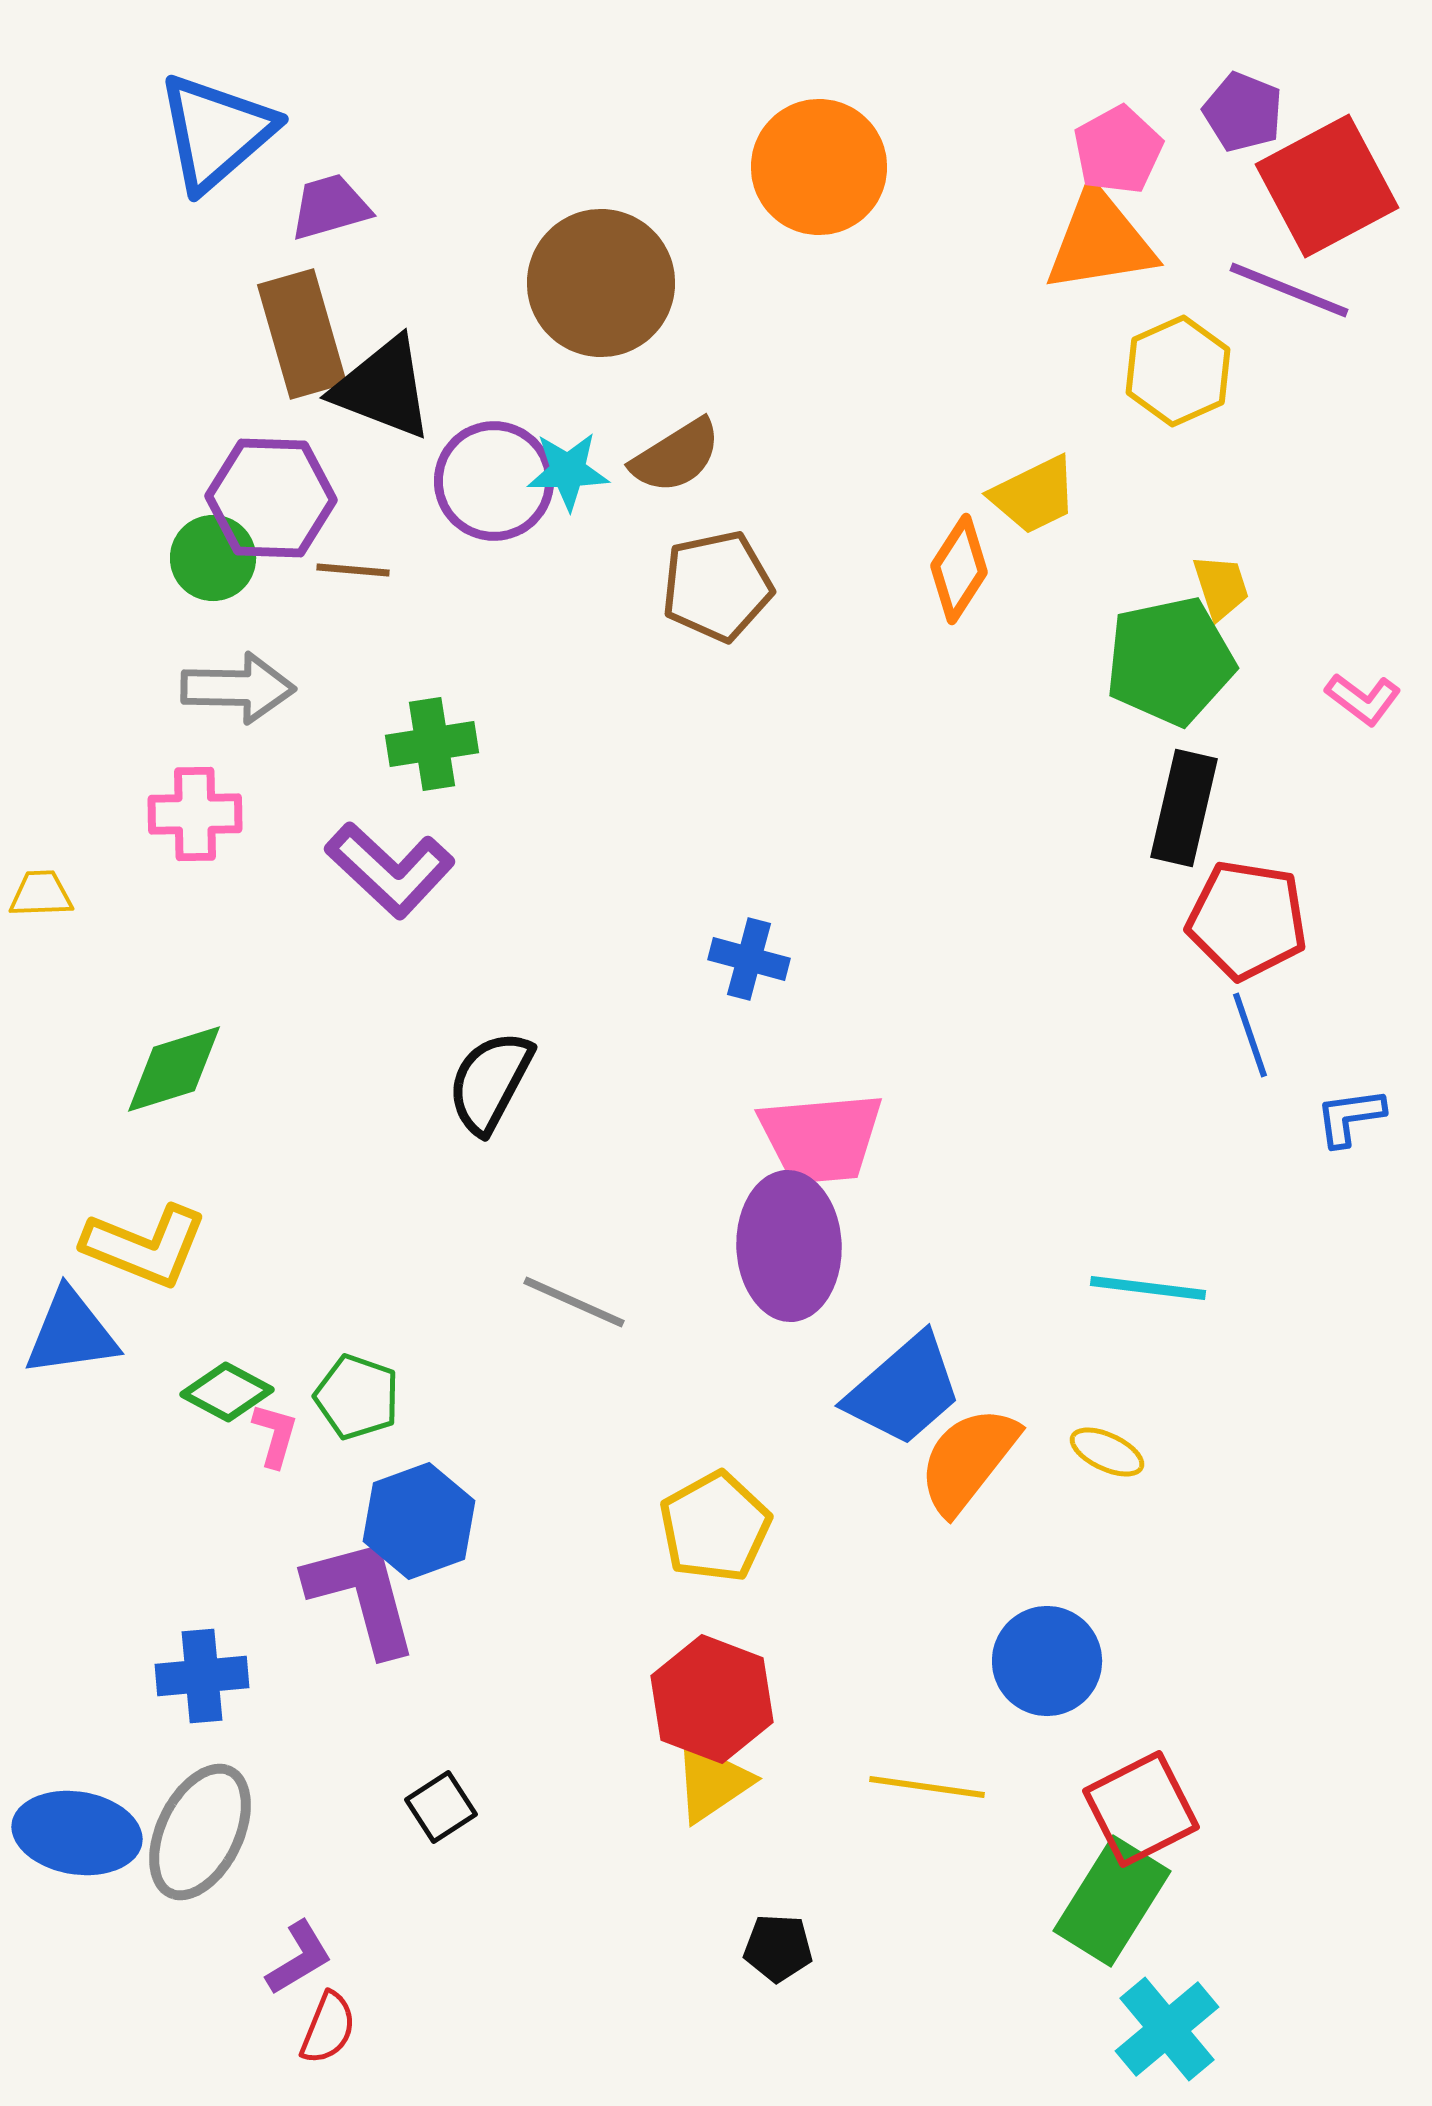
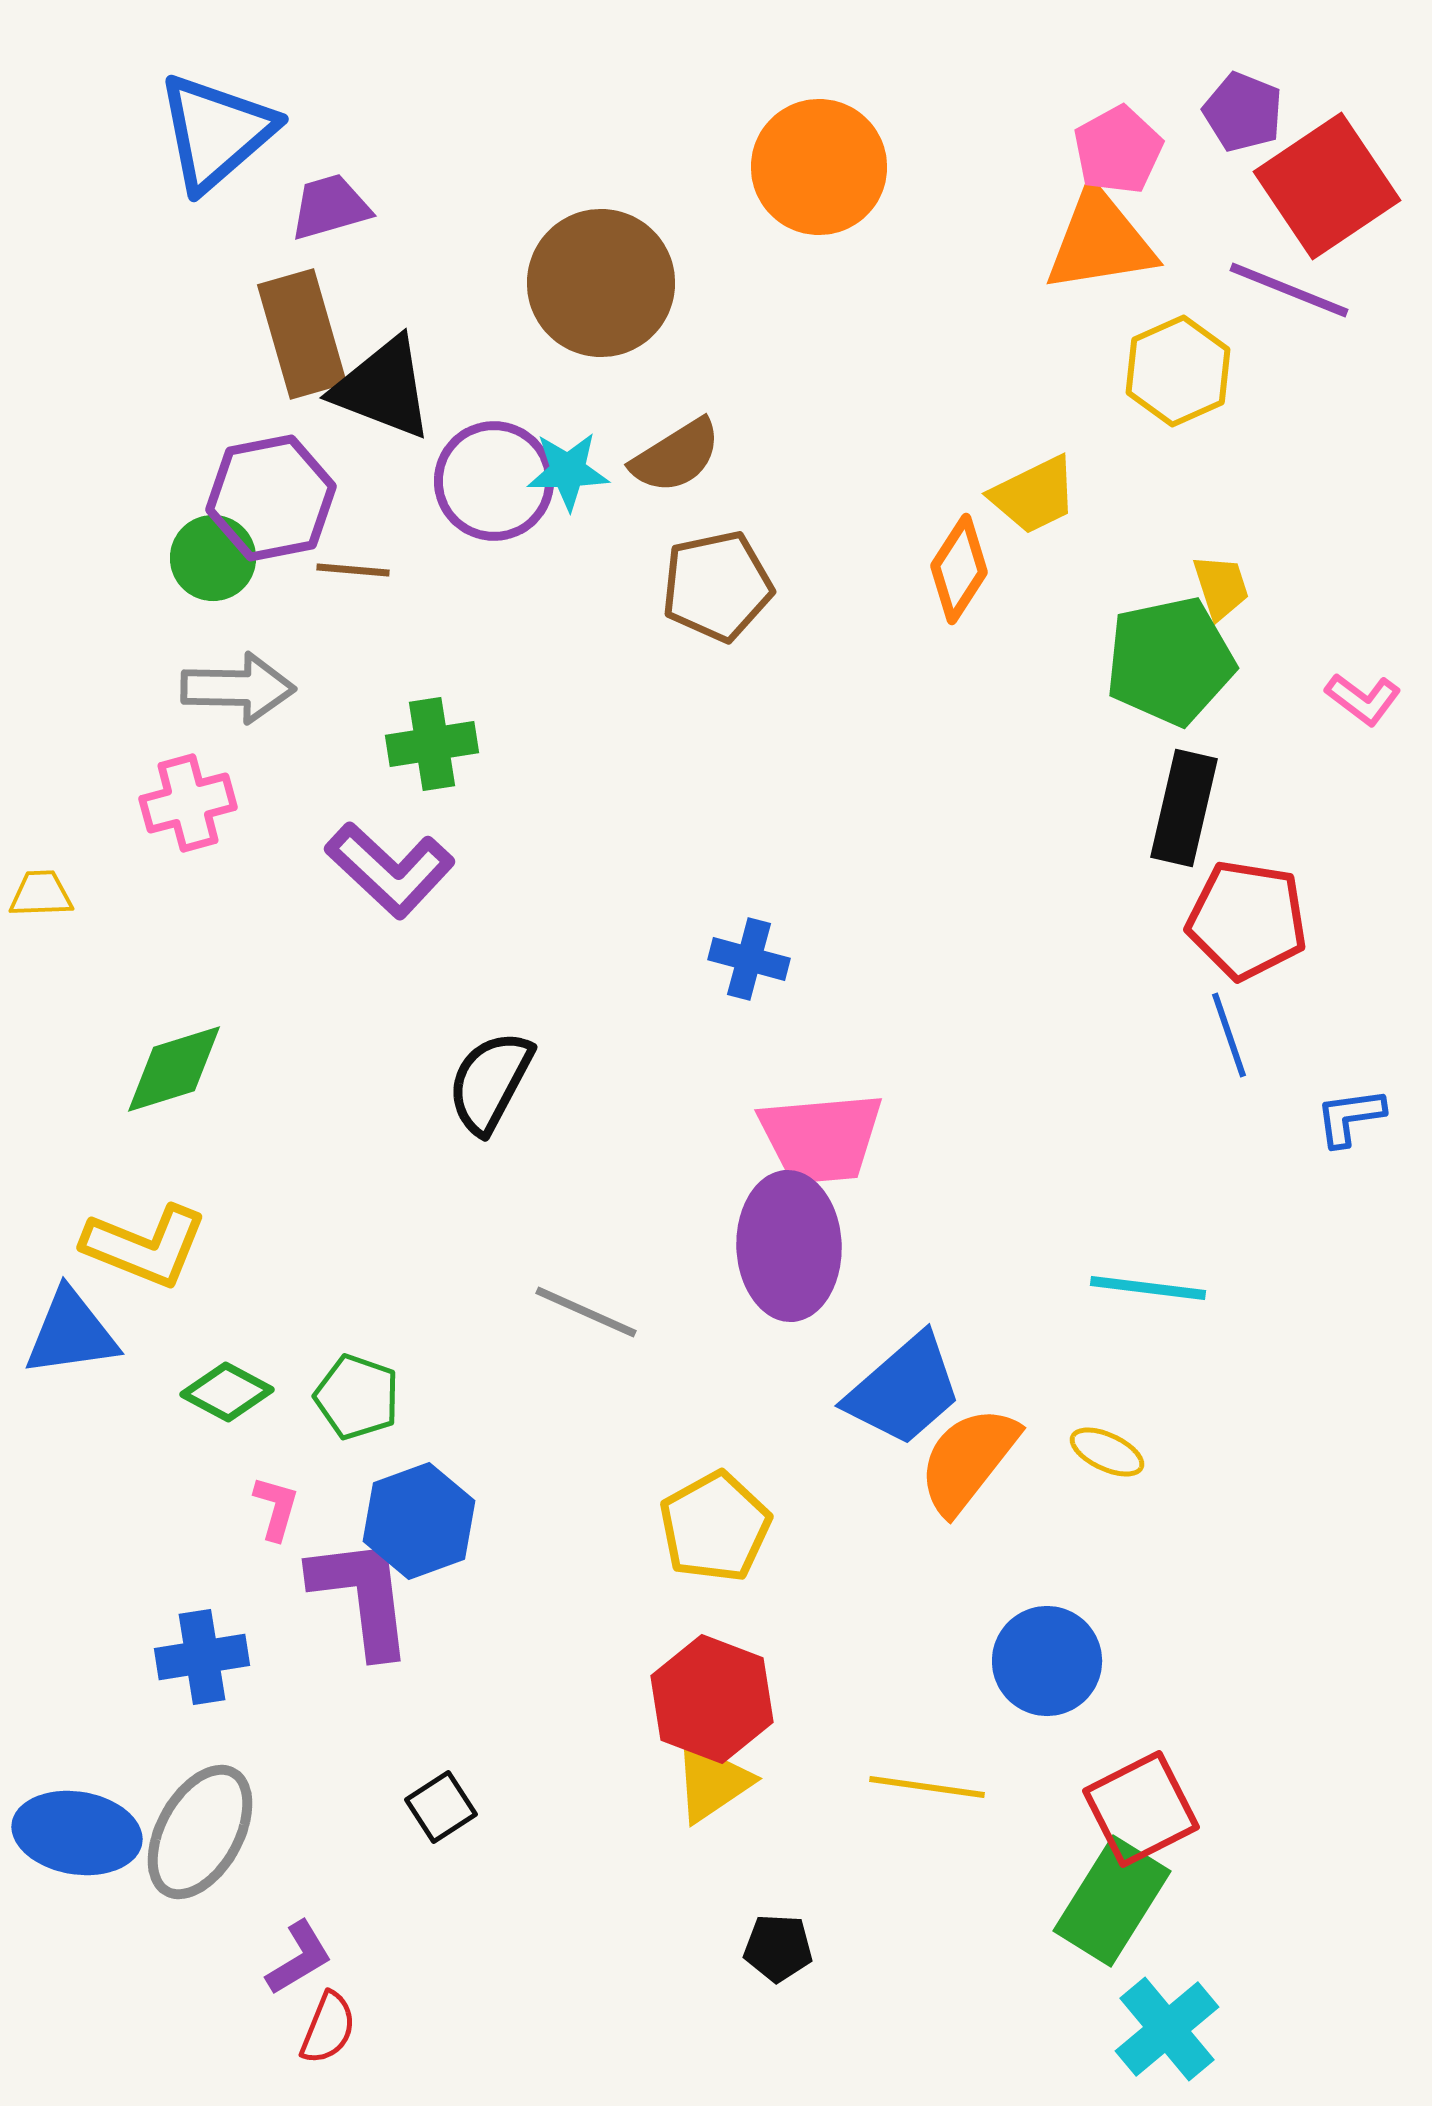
red square at (1327, 186): rotated 6 degrees counterclockwise
purple hexagon at (271, 498): rotated 13 degrees counterclockwise
pink cross at (195, 814): moved 7 px left, 11 px up; rotated 14 degrees counterclockwise
blue line at (1250, 1035): moved 21 px left
gray line at (574, 1302): moved 12 px right, 10 px down
pink L-shape at (275, 1435): moved 1 px right, 73 px down
purple L-shape at (362, 1596): rotated 8 degrees clockwise
blue cross at (202, 1676): moved 19 px up; rotated 4 degrees counterclockwise
gray ellipse at (200, 1832): rotated 3 degrees clockwise
